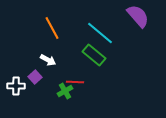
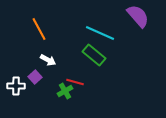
orange line: moved 13 px left, 1 px down
cyan line: rotated 16 degrees counterclockwise
red line: rotated 12 degrees clockwise
